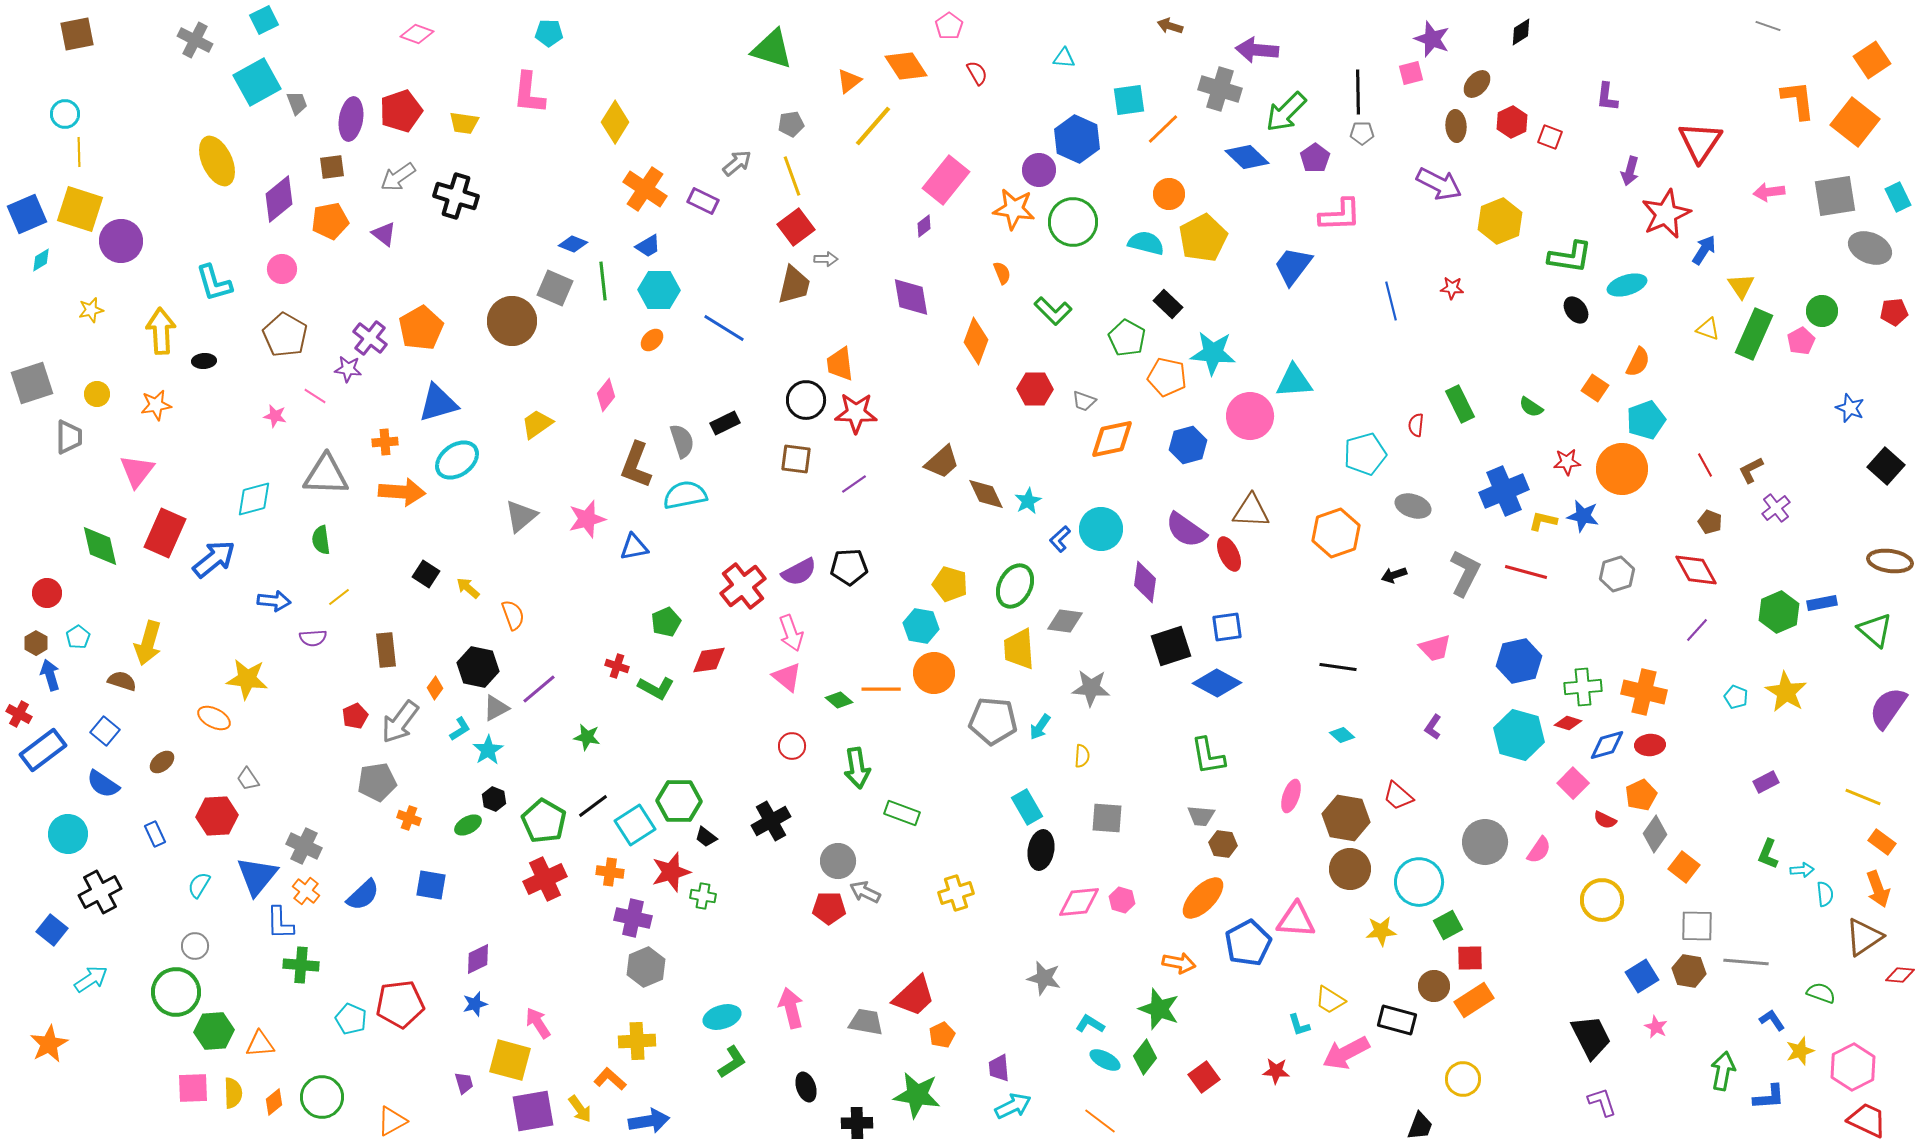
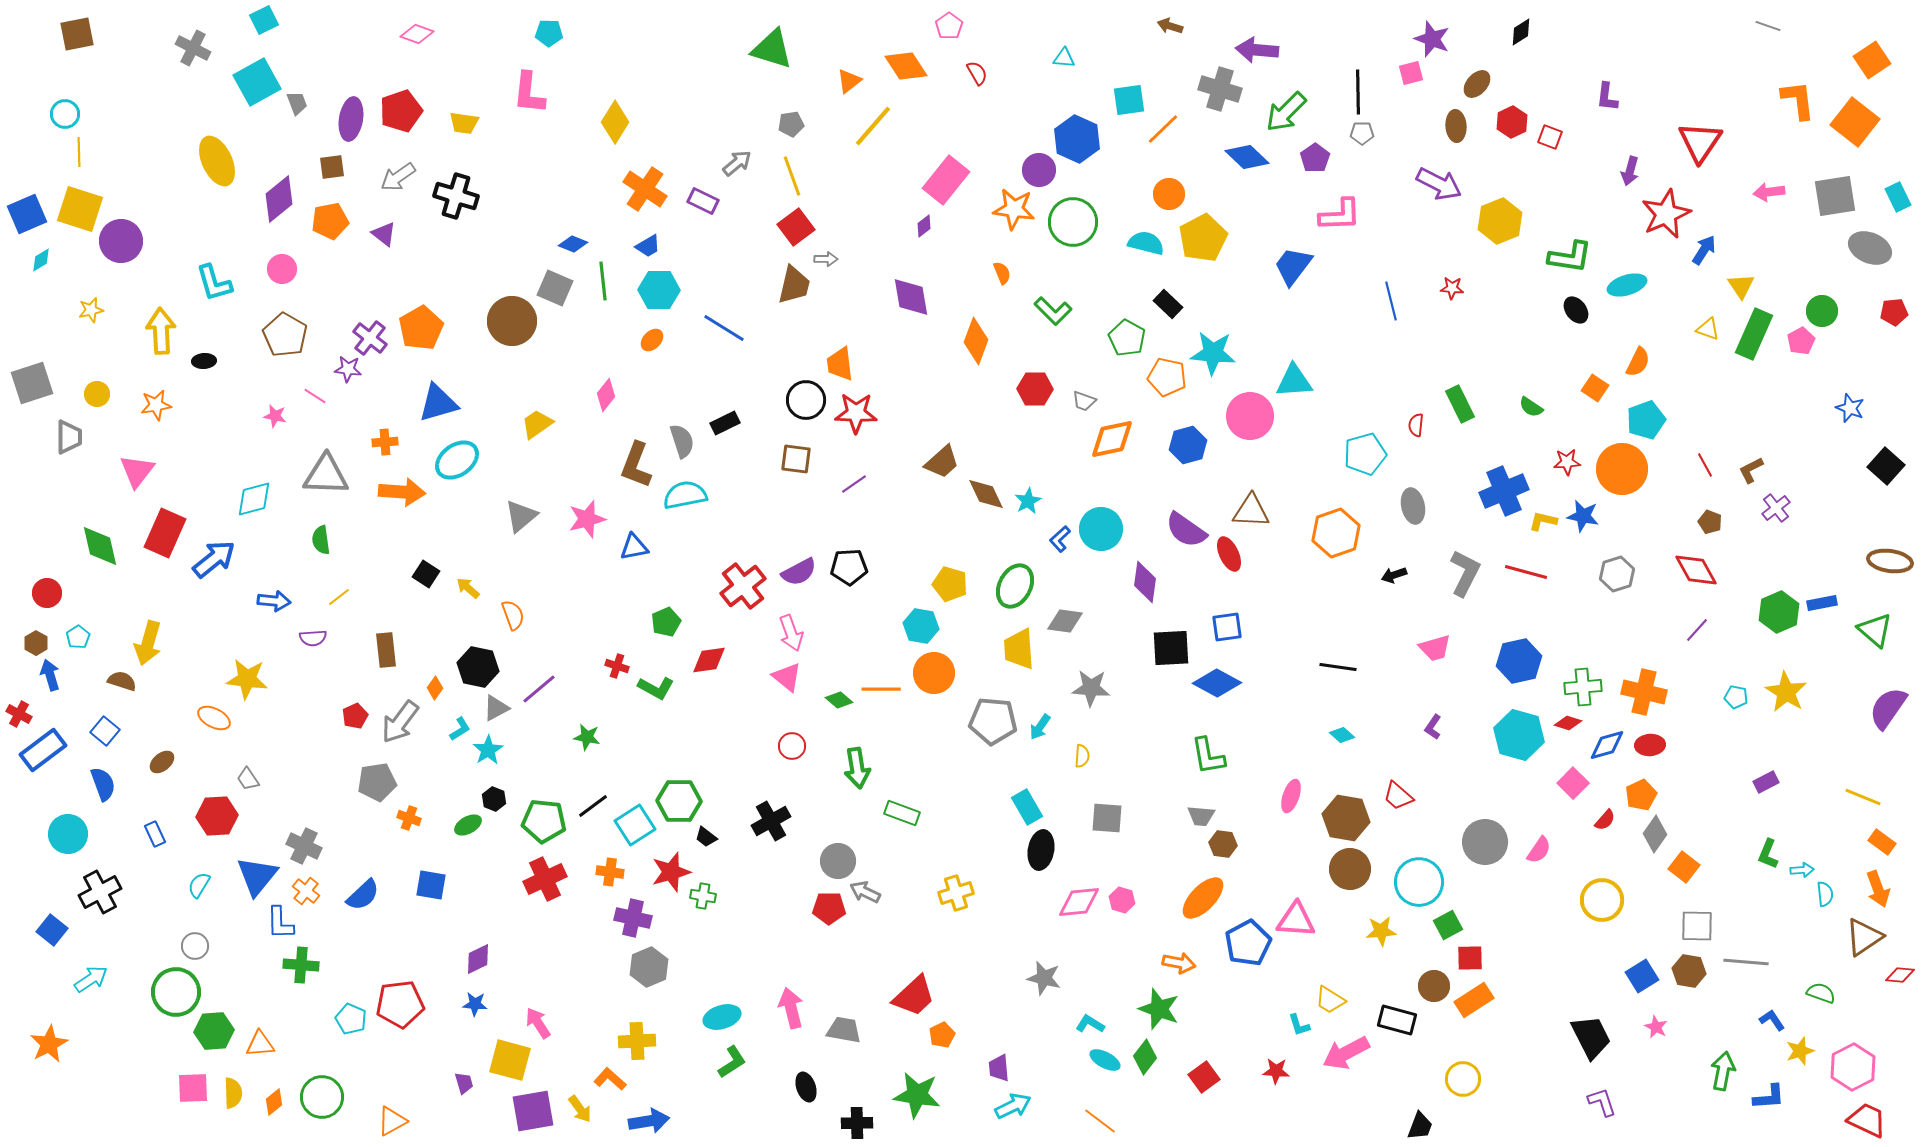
gray cross at (195, 40): moved 2 px left, 8 px down
gray ellipse at (1413, 506): rotated 60 degrees clockwise
black square at (1171, 646): moved 2 px down; rotated 15 degrees clockwise
cyan pentagon at (1736, 697): rotated 10 degrees counterclockwise
blue semicircle at (103, 784): rotated 144 degrees counterclockwise
red semicircle at (1605, 820): rotated 75 degrees counterclockwise
green pentagon at (544, 821): rotated 24 degrees counterclockwise
gray hexagon at (646, 967): moved 3 px right
blue star at (475, 1004): rotated 20 degrees clockwise
gray trapezoid at (866, 1022): moved 22 px left, 8 px down
